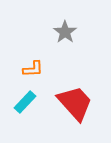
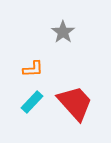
gray star: moved 2 px left
cyan rectangle: moved 7 px right
